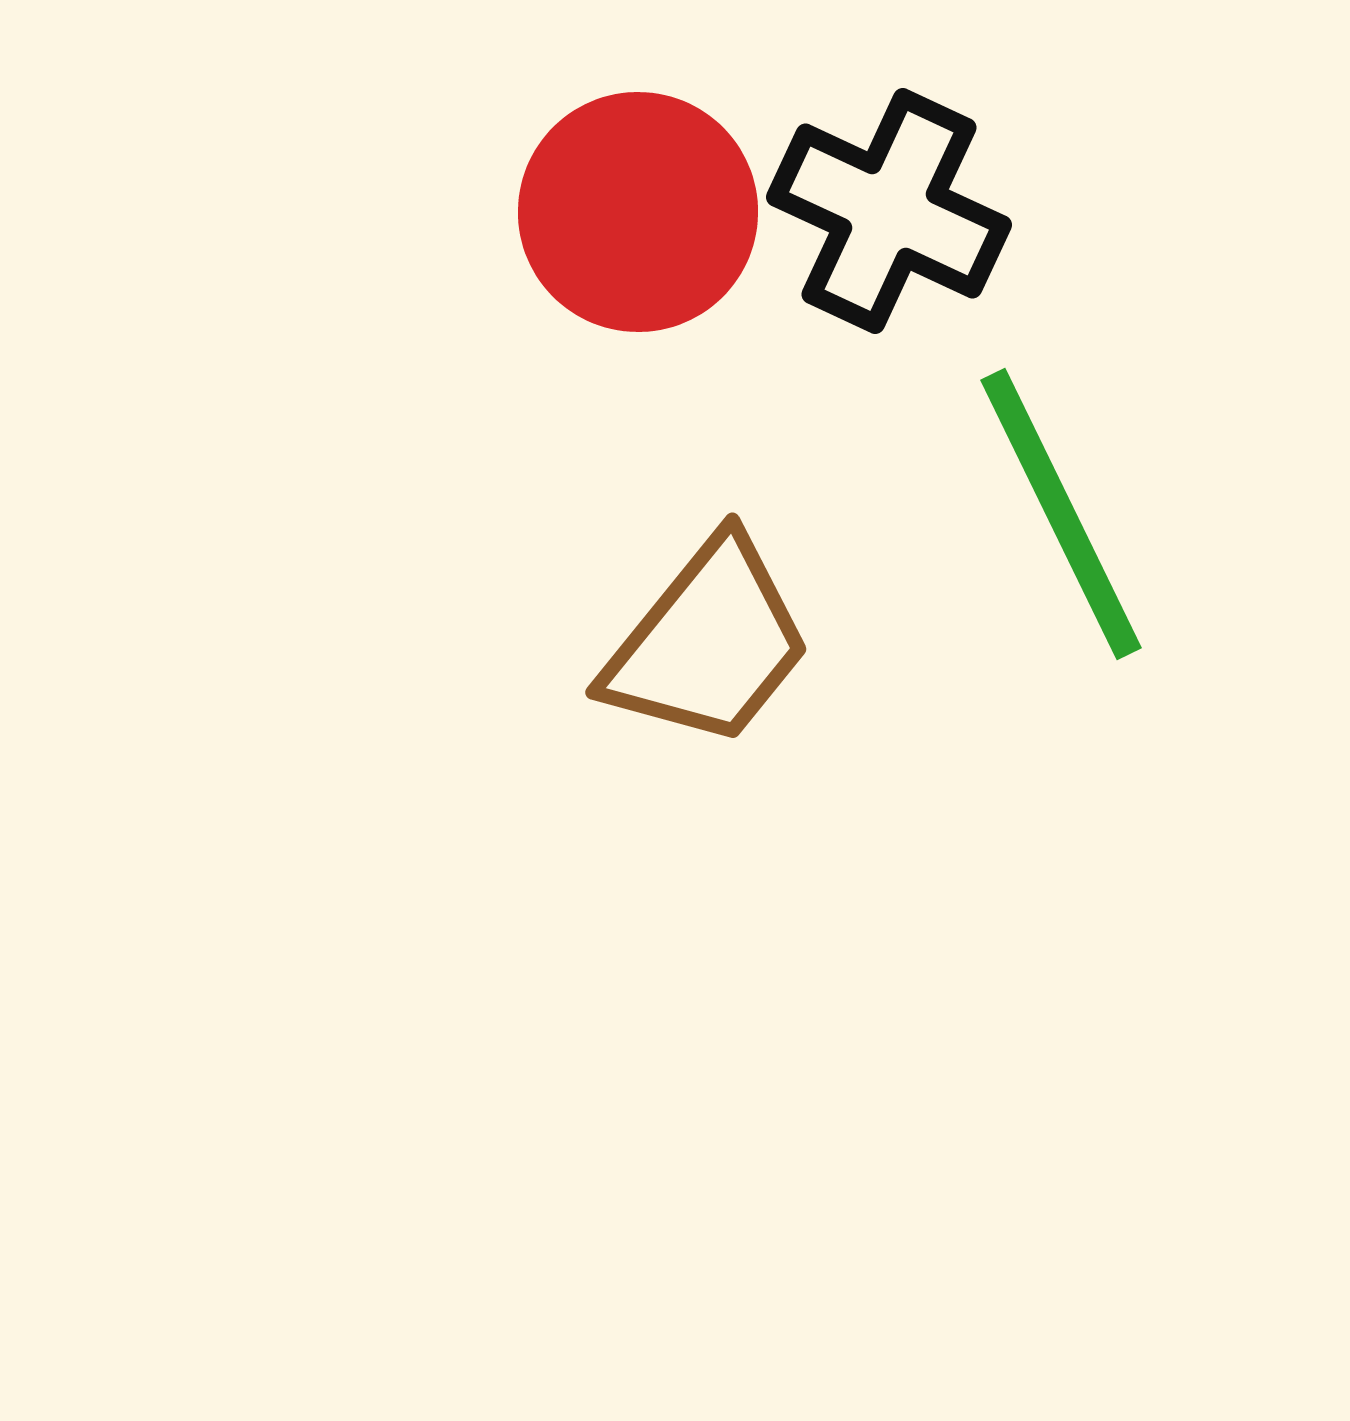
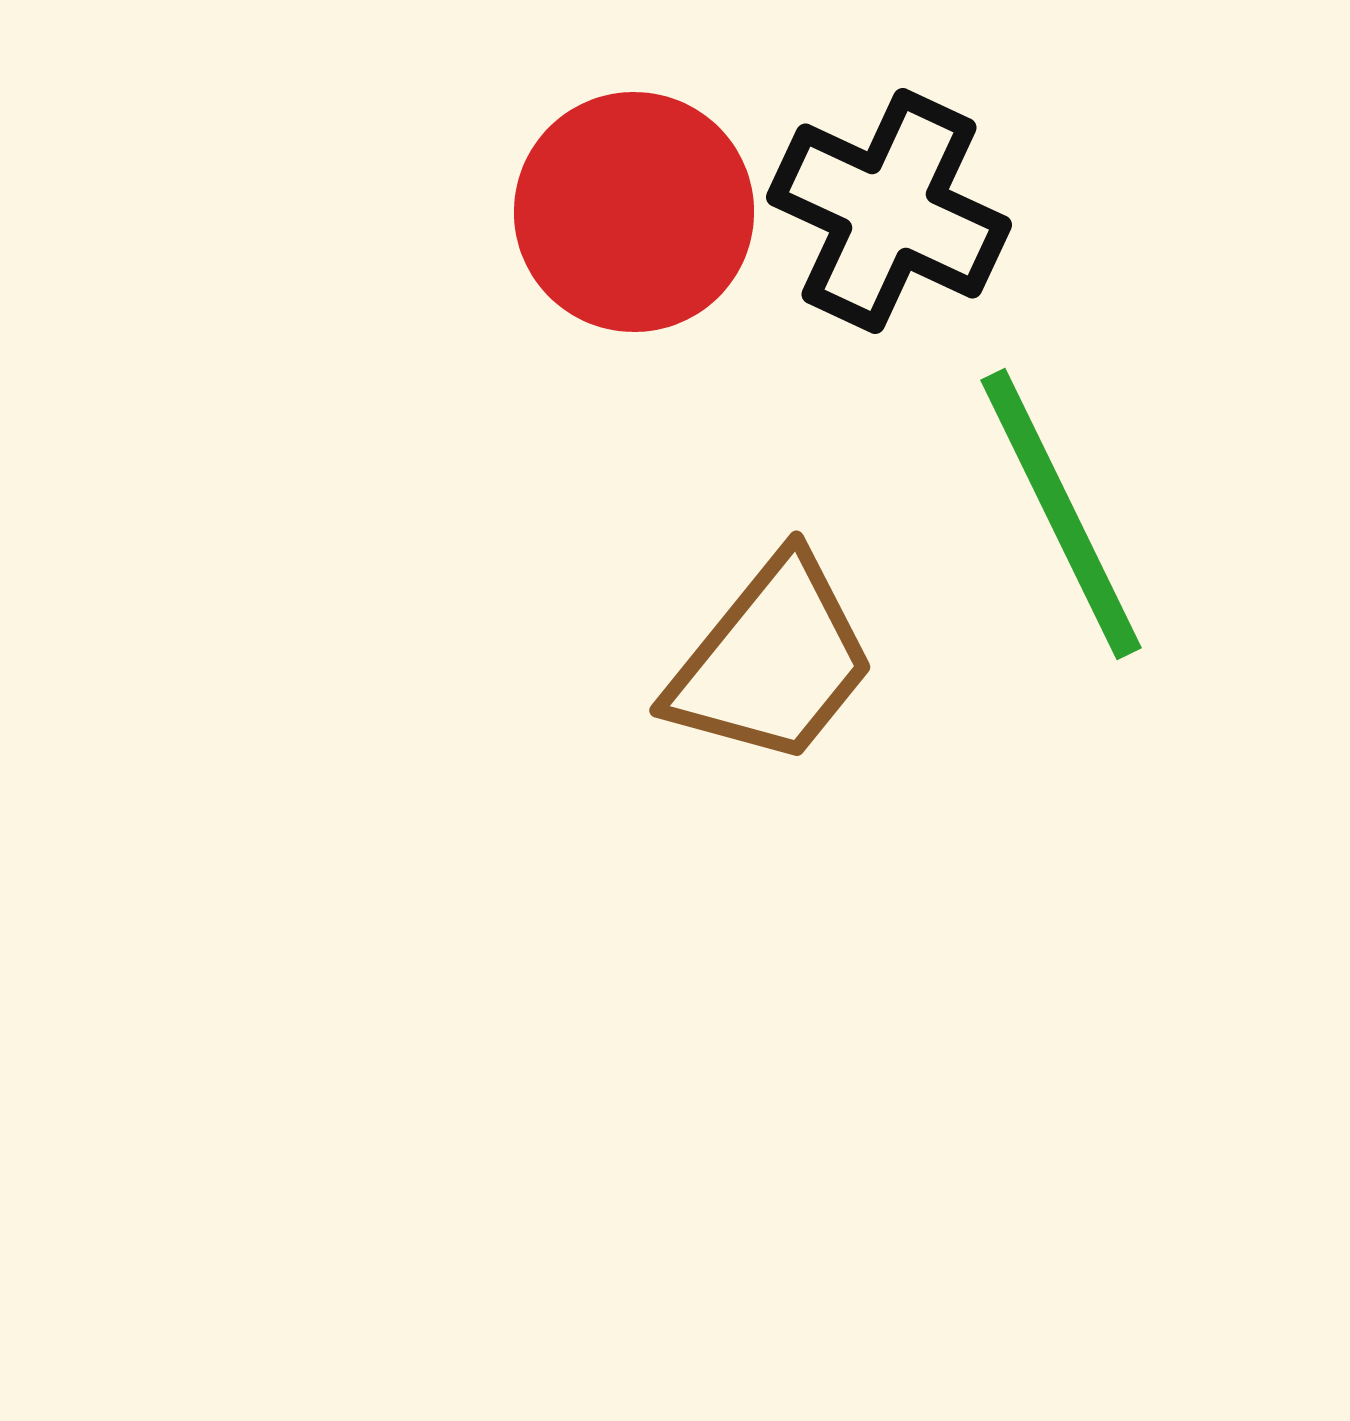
red circle: moved 4 px left
brown trapezoid: moved 64 px right, 18 px down
